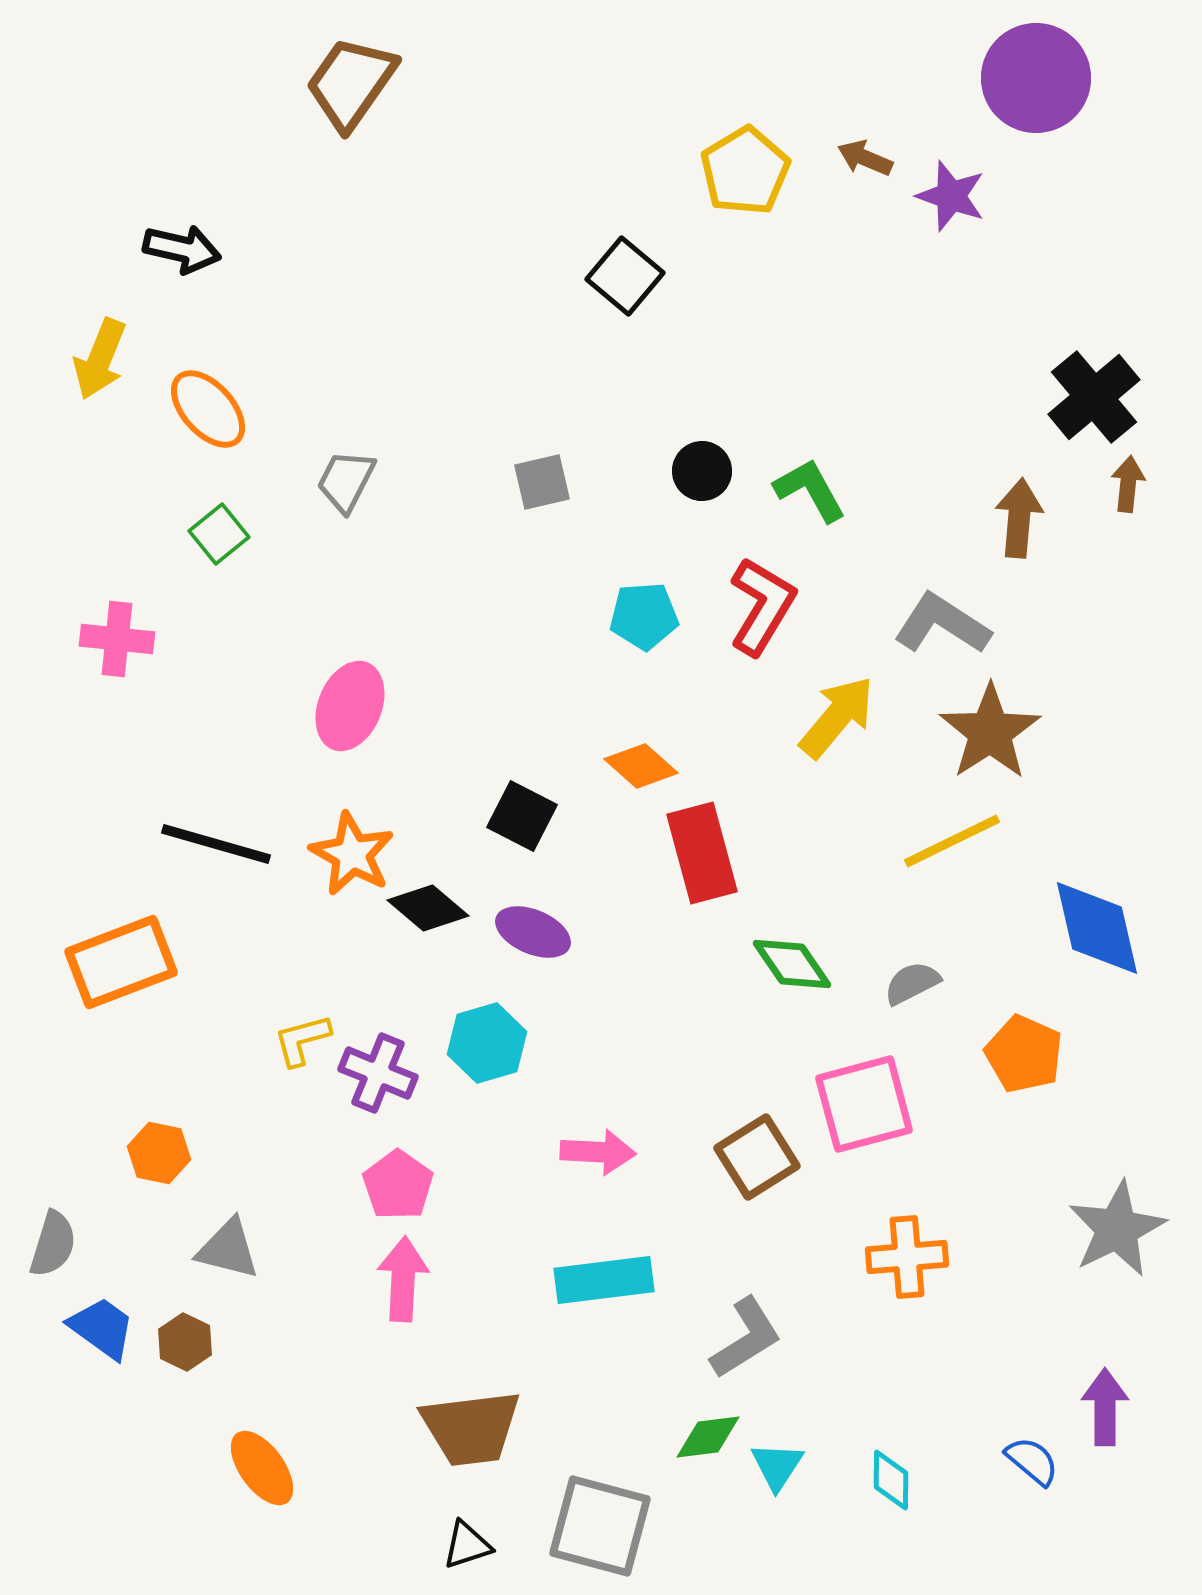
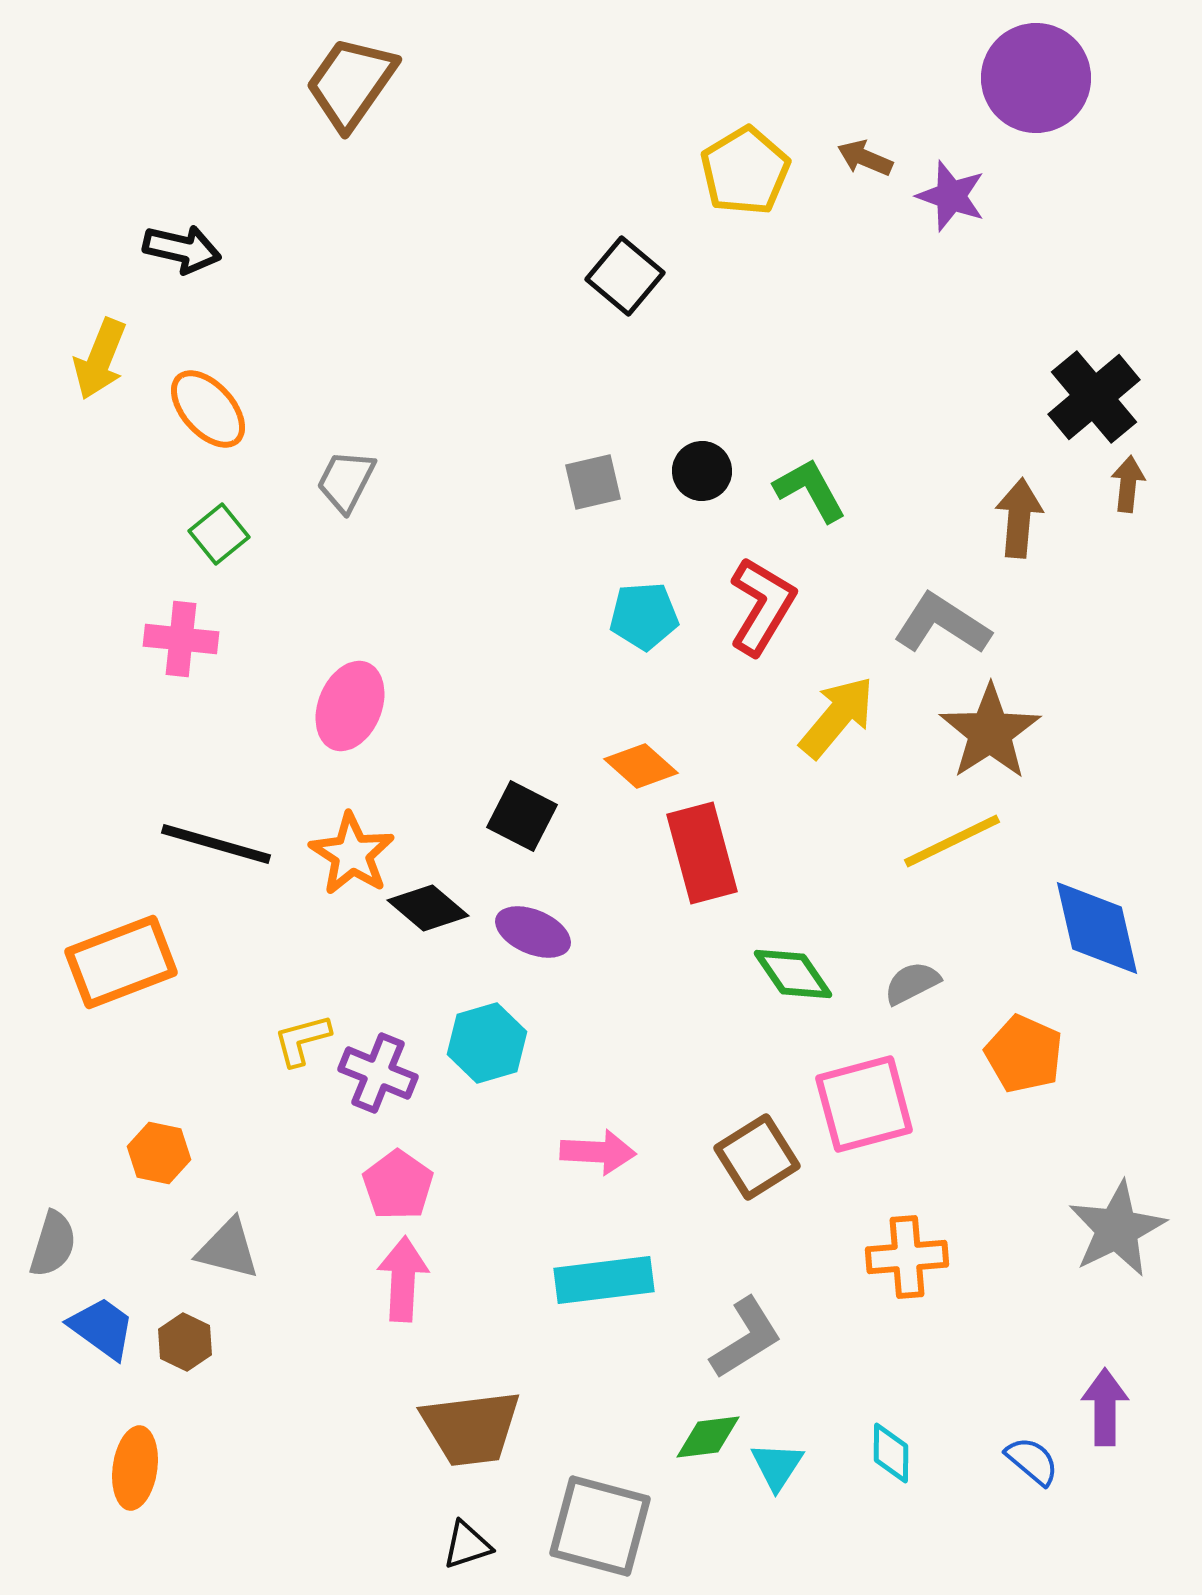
gray square at (542, 482): moved 51 px right
pink cross at (117, 639): moved 64 px right
orange star at (352, 854): rotated 4 degrees clockwise
green diamond at (792, 964): moved 1 px right, 10 px down
orange ellipse at (262, 1468): moved 127 px left; rotated 44 degrees clockwise
cyan diamond at (891, 1480): moved 27 px up
